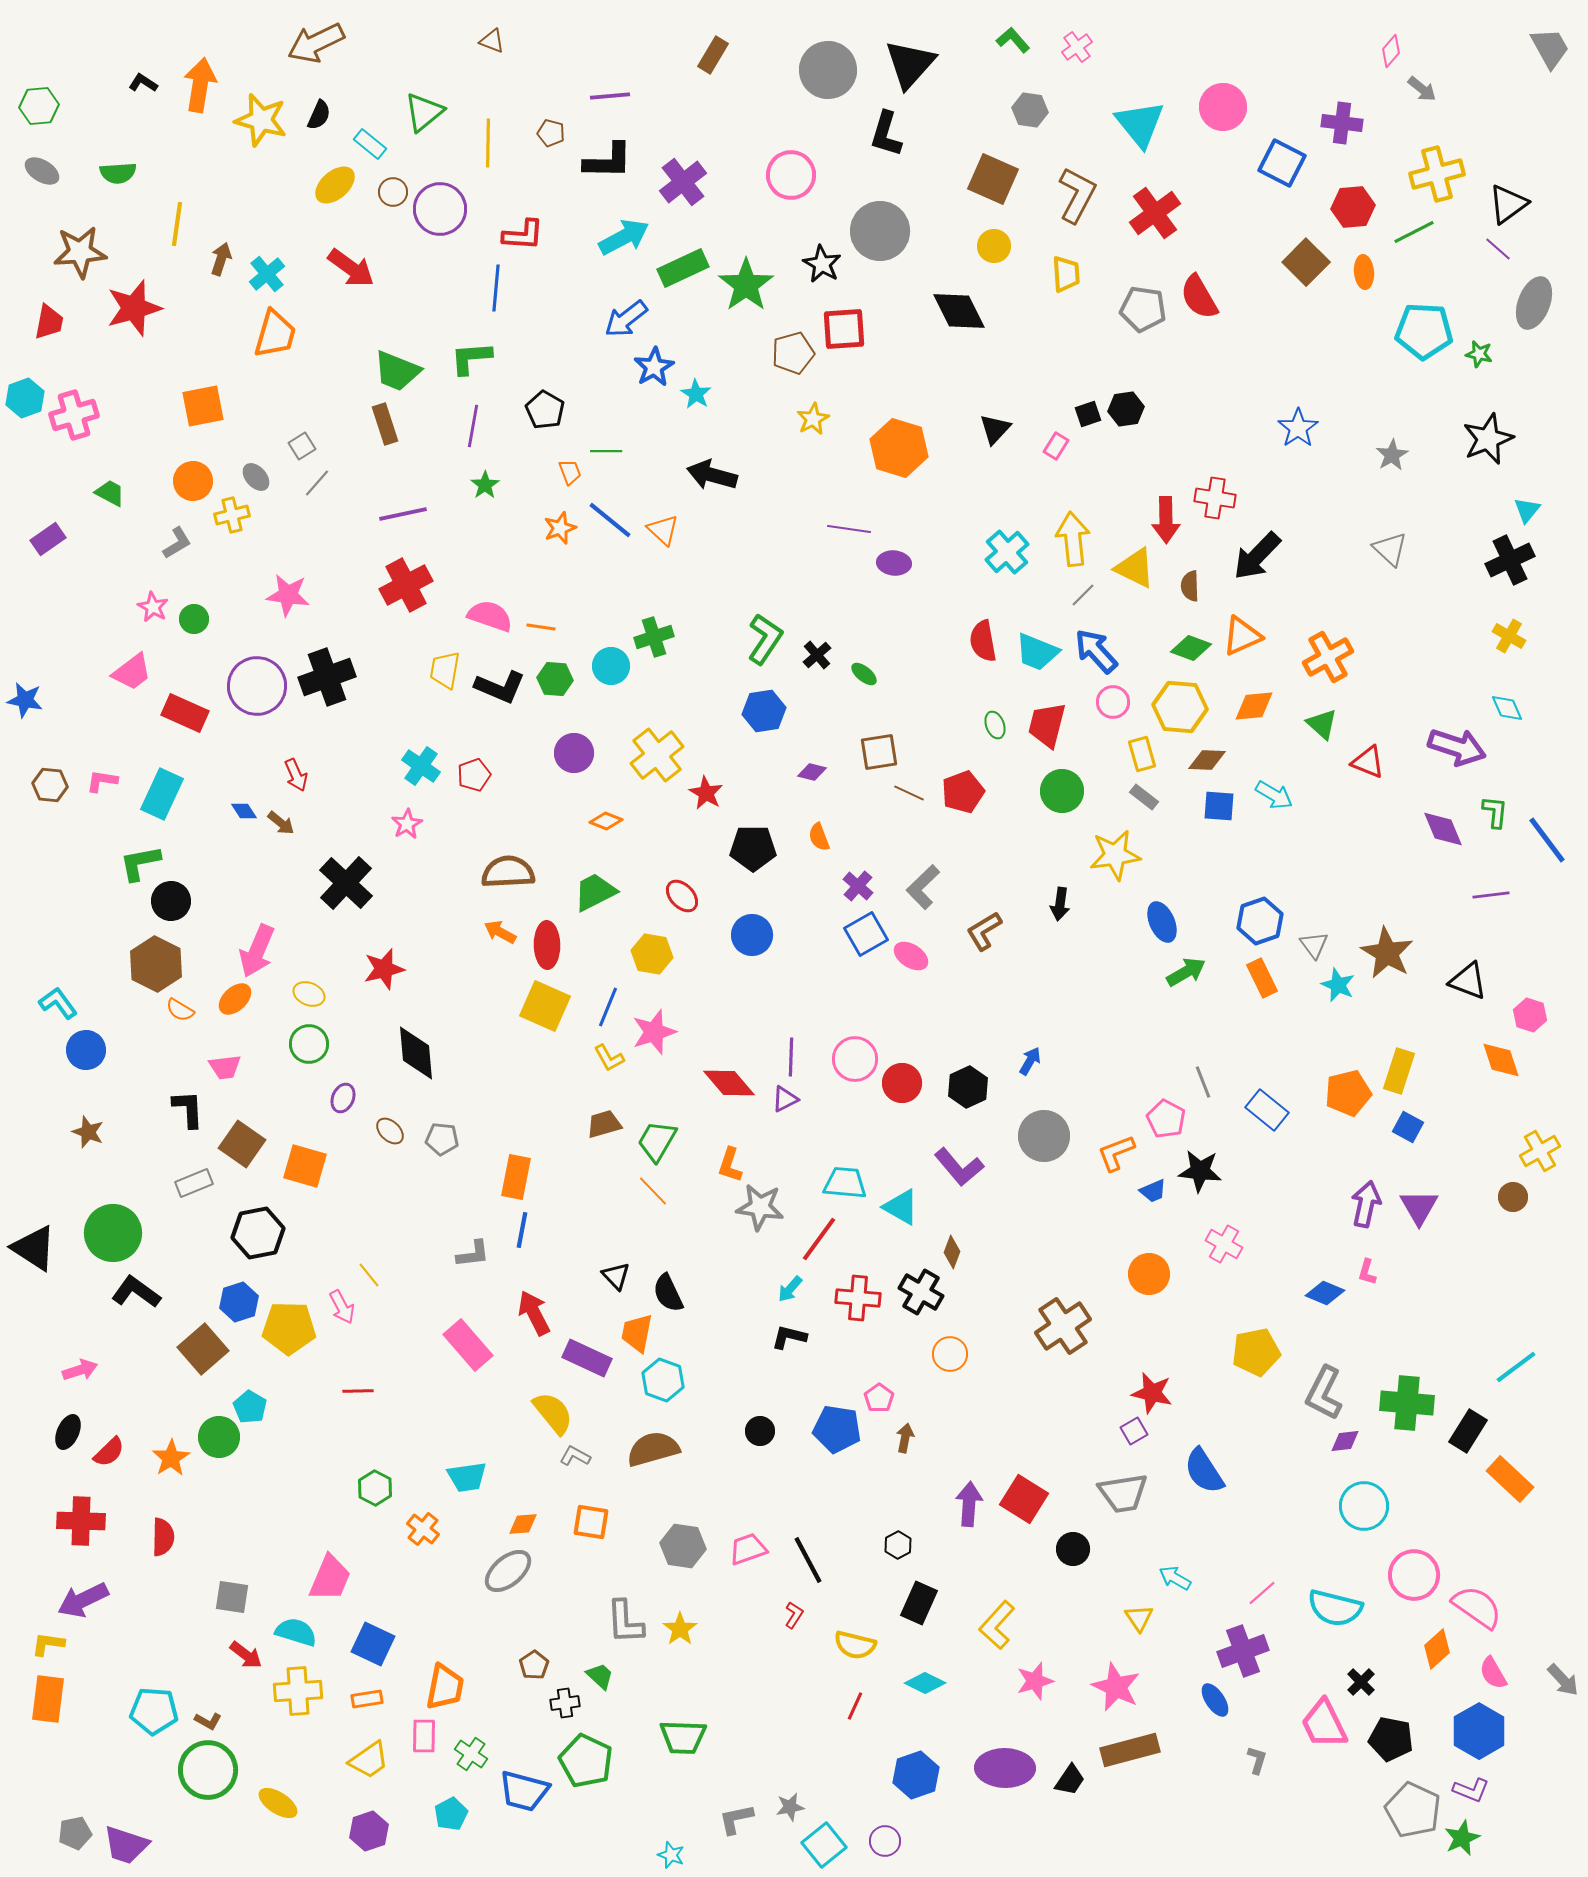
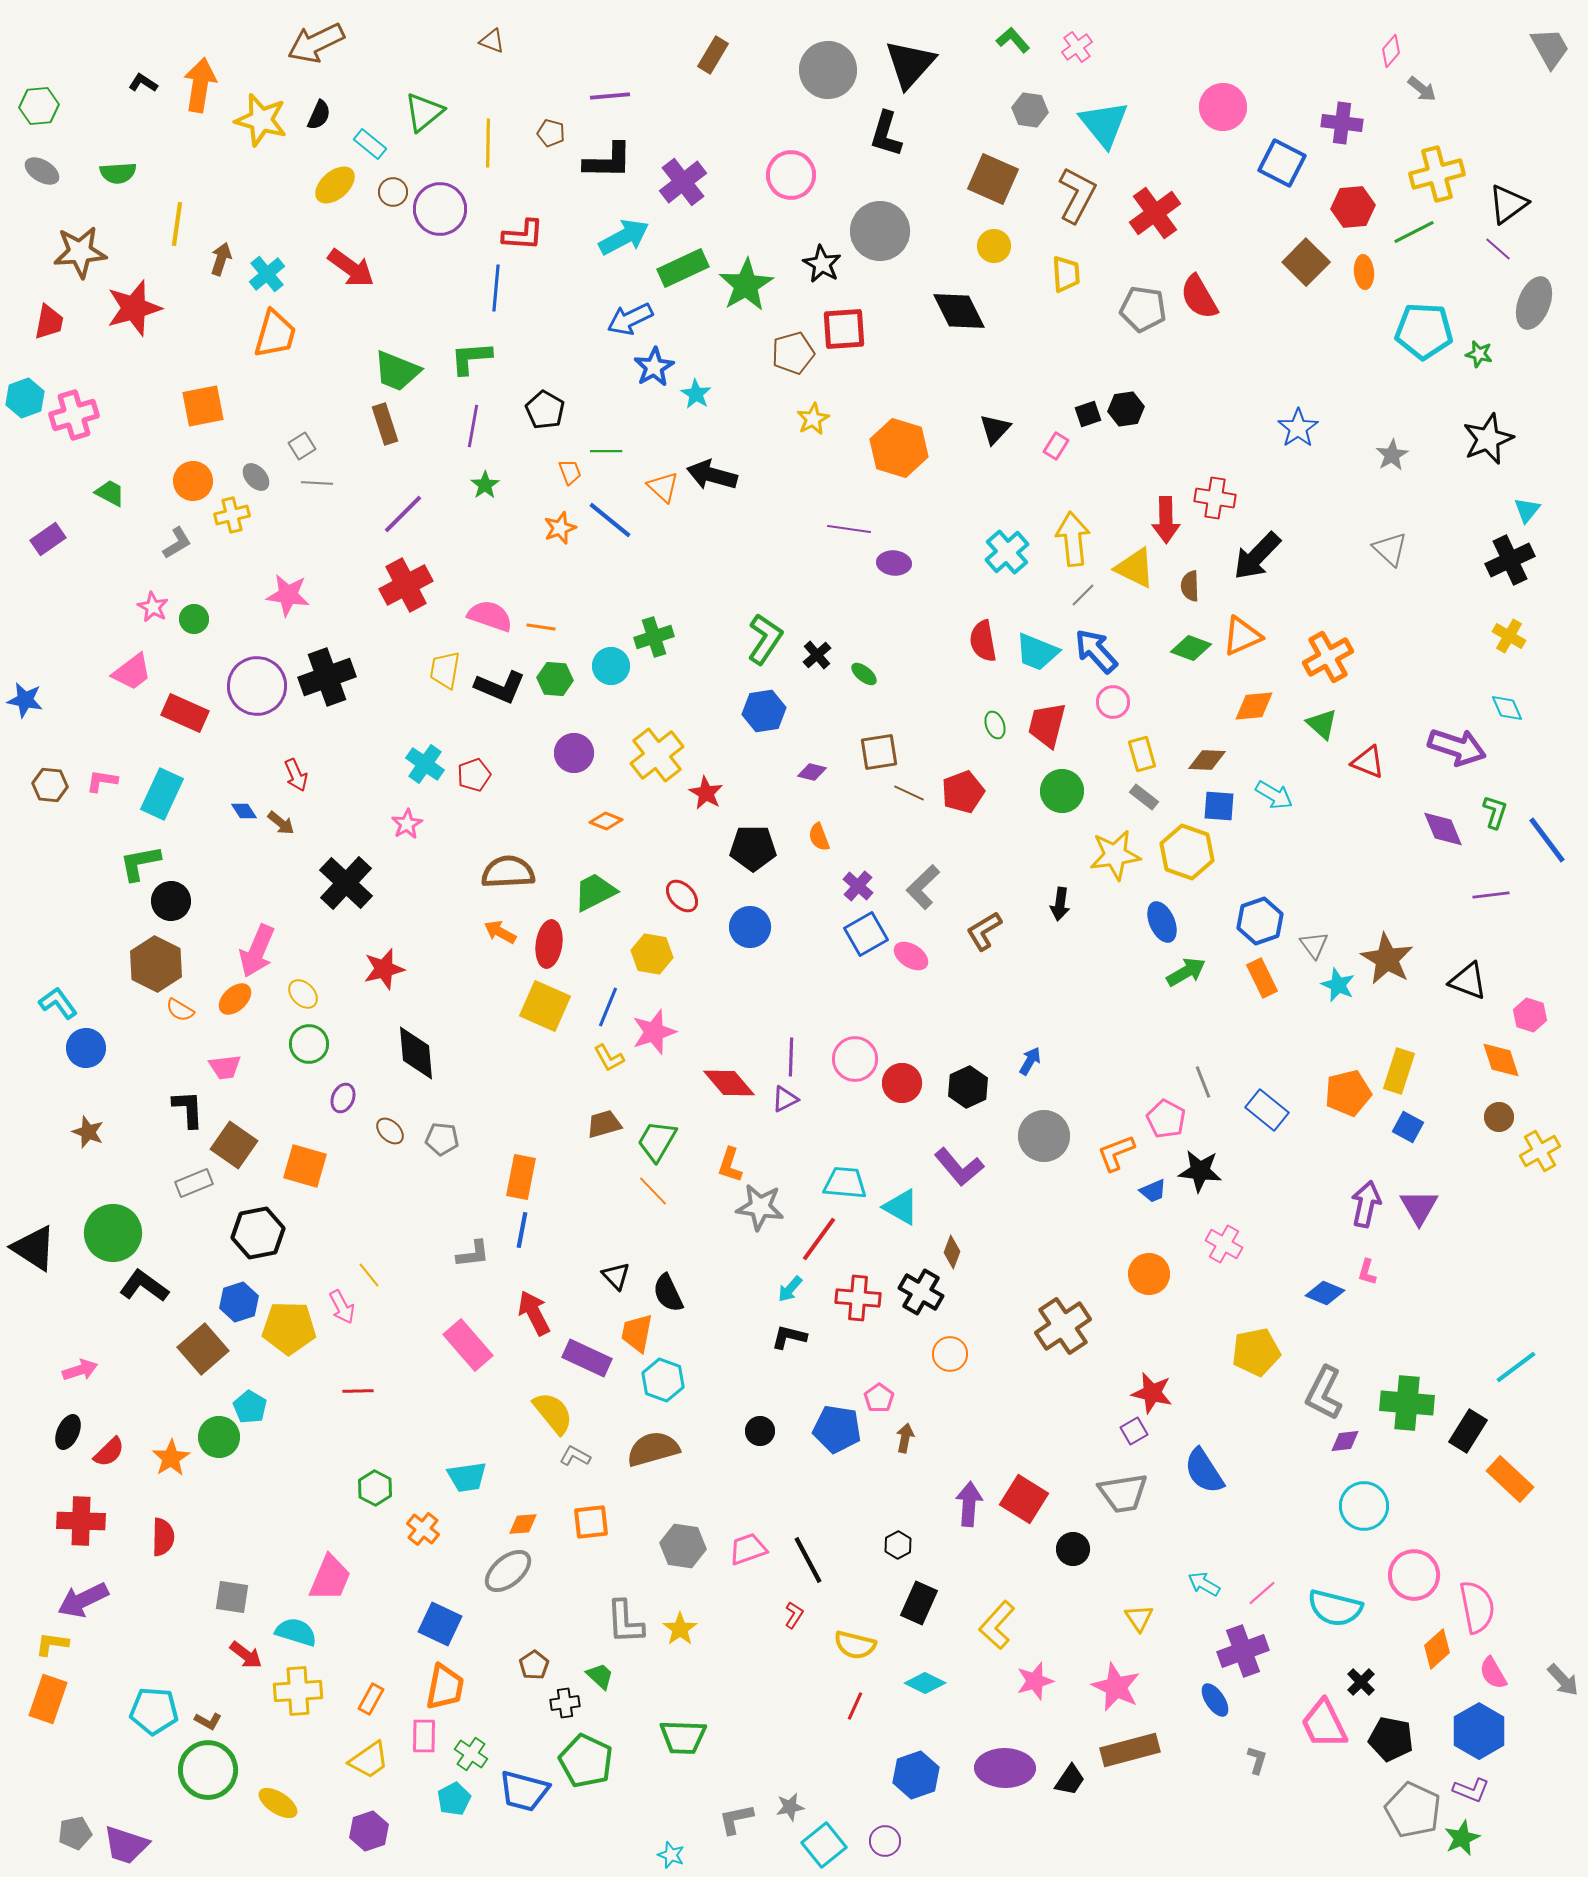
cyan triangle at (1140, 124): moved 36 px left
green star at (746, 285): rotated 4 degrees clockwise
blue arrow at (626, 319): moved 4 px right; rotated 12 degrees clockwise
gray line at (317, 483): rotated 52 degrees clockwise
purple line at (403, 514): rotated 33 degrees counterclockwise
orange triangle at (663, 530): moved 43 px up
yellow hexagon at (1180, 707): moved 7 px right, 145 px down; rotated 14 degrees clockwise
cyan cross at (421, 766): moved 4 px right, 2 px up
green L-shape at (1495, 812): rotated 12 degrees clockwise
blue circle at (752, 935): moved 2 px left, 8 px up
red ellipse at (547, 945): moved 2 px right, 1 px up; rotated 9 degrees clockwise
brown star at (1387, 953): moved 6 px down
yellow ellipse at (309, 994): moved 6 px left; rotated 24 degrees clockwise
blue circle at (86, 1050): moved 2 px up
brown square at (242, 1144): moved 8 px left, 1 px down
orange rectangle at (516, 1177): moved 5 px right
brown circle at (1513, 1197): moved 14 px left, 80 px up
black L-shape at (136, 1292): moved 8 px right, 6 px up
orange square at (591, 1522): rotated 15 degrees counterclockwise
cyan arrow at (1175, 1578): moved 29 px right, 6 px down
pink semicircle at (1477, 1607): rotated 44 degrees clockwise
yellow L-shape at (48, 1644): moved 4 px right
blue square at (373, 1644): moved 67 px right, 20 px up
orange rectangle at (48, 1699): rotated 12 degrees clockwise
orange rectangle at (367, 1699): moved 4 px right; rotated 52 degrees counterclockwise
cyan pentagon at (451, 1814): moved 3 px right, 15 px up
